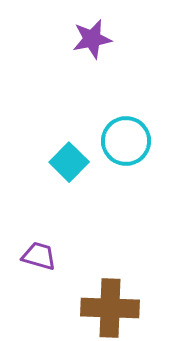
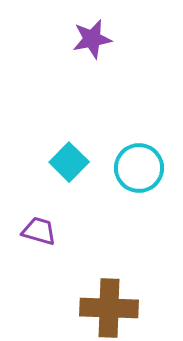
cyan circle: moved 13 px right, 27 px down
purple trapezoid: moved 25 px up
brown cross: moved 1 px left
